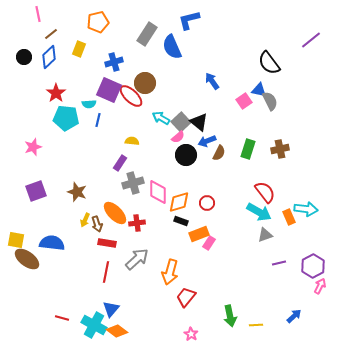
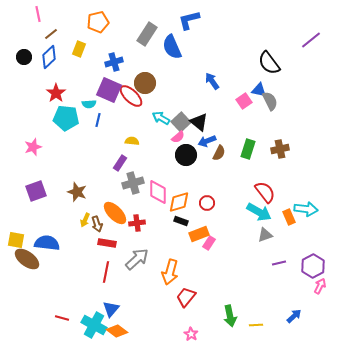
blue semicircle at (52, 243): moved 5 px left
